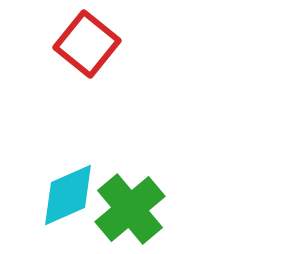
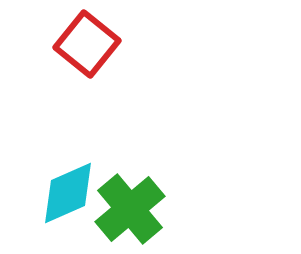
cyan diamond: moved 2 px up
